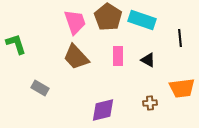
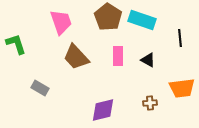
pink trapezoid: moved 14 px left
